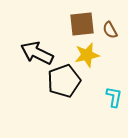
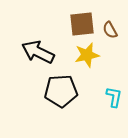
black arrow: moved 1 px right, 1 px up
black pentagon: moved 3 px left, 10 px down; rotated 16 degrees clockwise
